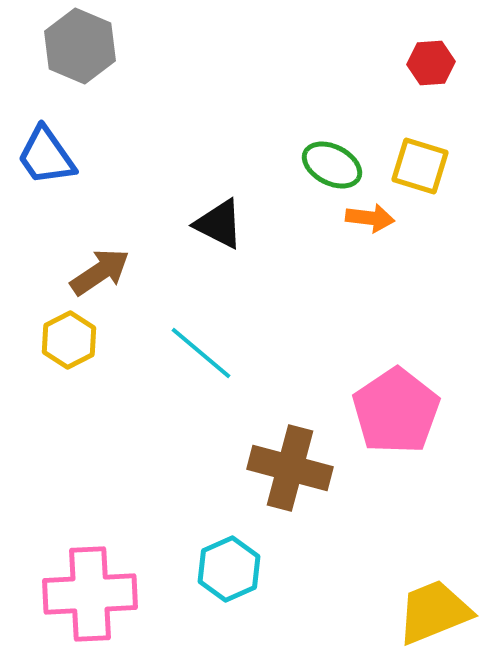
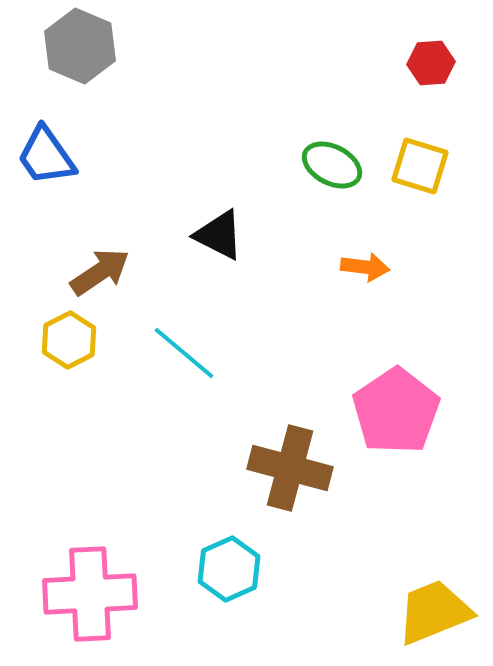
orange arrow: moved 5 px left, 49 px down
black triangle: moved 11 px down
cyan line: moved 17 px left
